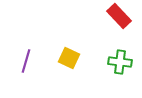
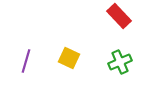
green cross: rotated 30 degrees counterclockwise
